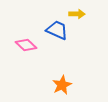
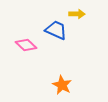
blue trapezoid: moved 1 px left
orange star: rotated 18 degrees counterclockwise
